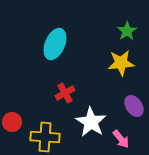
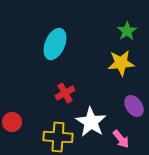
yellow cross: moved 13 px right
